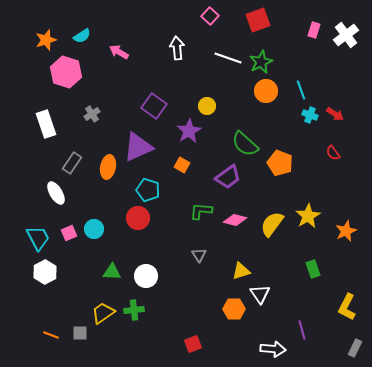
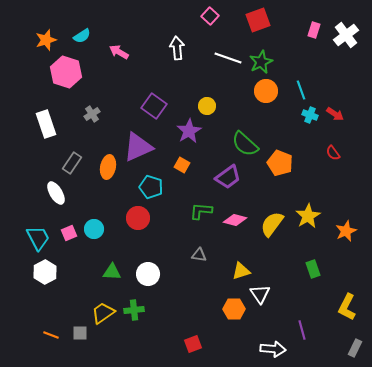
cyan pentagon at (148, 190): moved 3 px right, 3 px up
gray triangle at (199, 255): rotated 49 degrees counterclockwise
white circle at (146, 276): moved 2 px right, 2 px up
